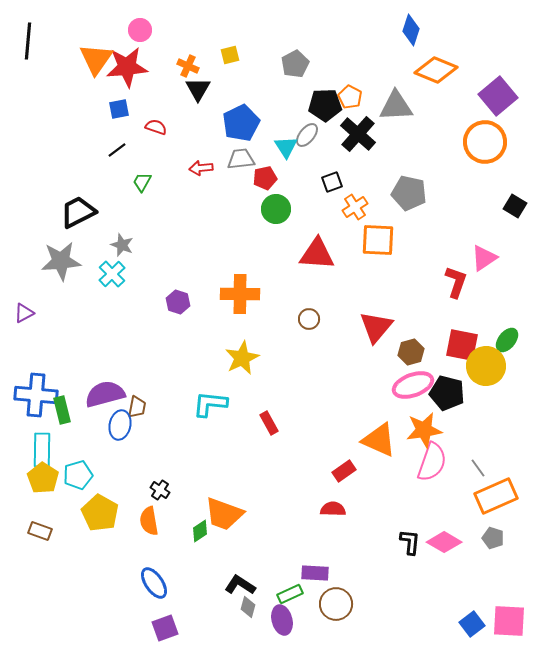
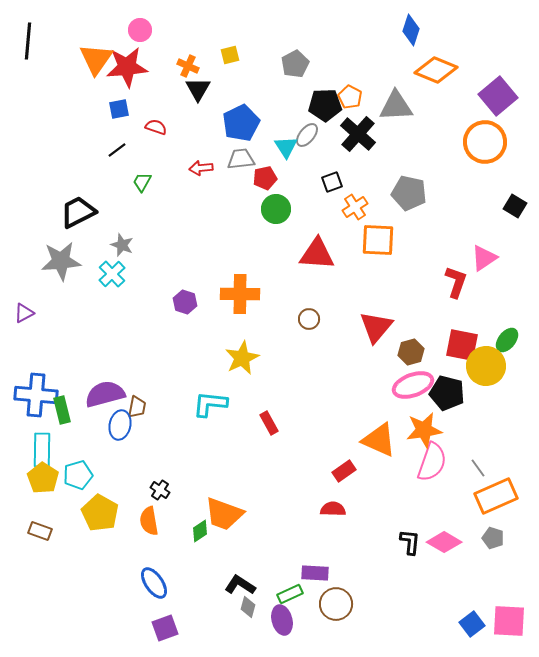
purple hexagon at (178, 302): moved 7 px right
